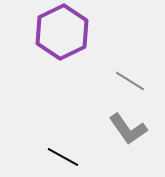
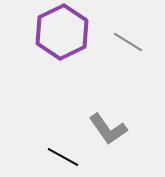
gray line: moved 2 px left, 39 px up
gray L-shape: moved 20 px left
